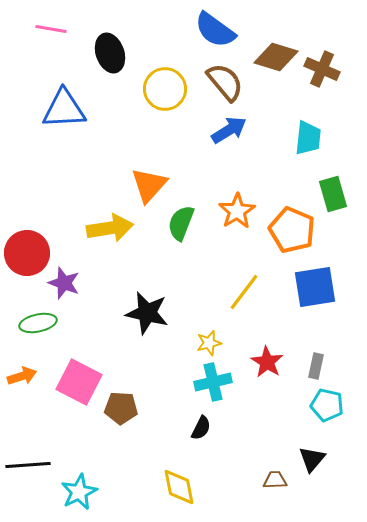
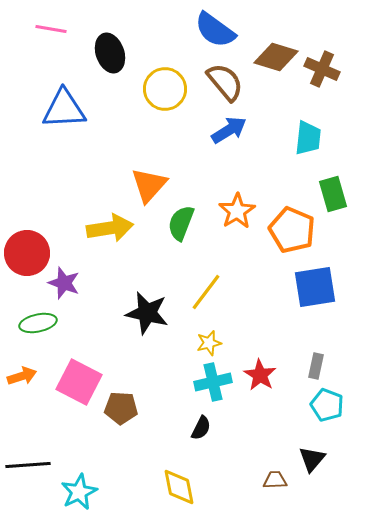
yellow line: moved 38 px left
red star: moved 7 px left, 13 px down
cyan pentagon: rotated 8 degrees clockwise
